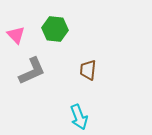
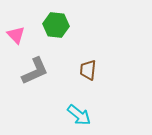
green hexagon: moved 1 px right, 4 px up
gray L-shape: moved 3 px right
cyan arrow: moved 2 px up; rotated 30 degrees counterclockwise
